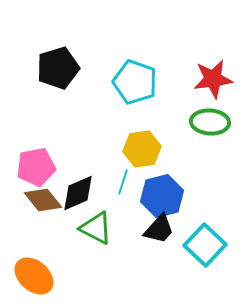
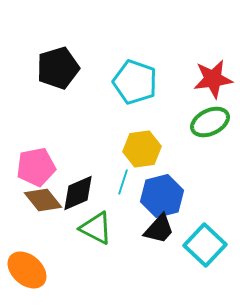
green ellipse: rotated 30 degrees counterclockwise
orange ellipse: moved 7 px left, 6 px up
